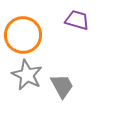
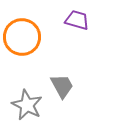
orange circle: moved 1 px left, 2 px down
gray star: moved 30 px down
